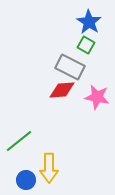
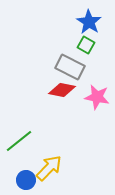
red diamond: rotated 16 degrees clockwise
yellow arrow: rotated 136 degrees counterclockwise
